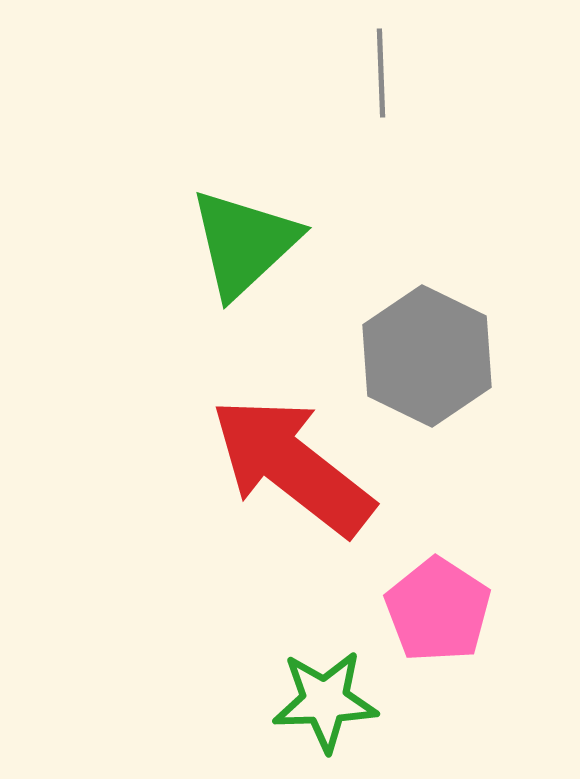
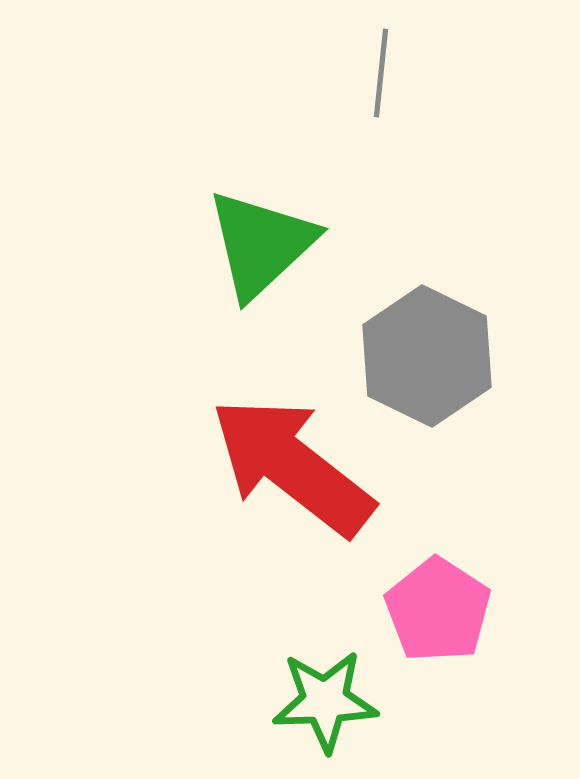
gray line: rotated 8 degrees clockwise
green triangle: moved 17 px right, 1 px down
